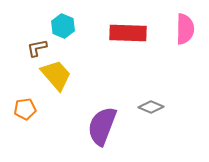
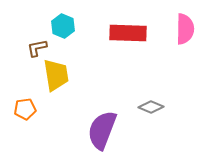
yellow trapezoid: rotated 32 degrees clockwise
purple semicircle: moved 4 px down
